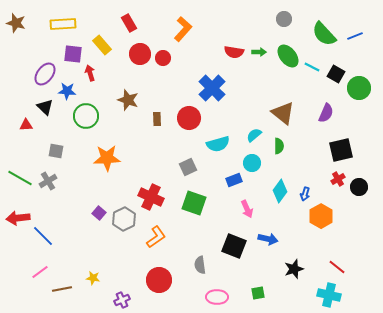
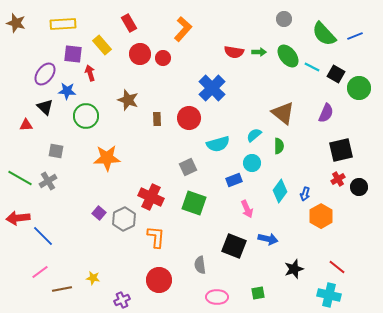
orange L-shape at (156, 237): rotated 50 degrees counterclockwise
